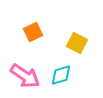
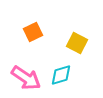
pink arrow: moved 1 px right, 2 px down
